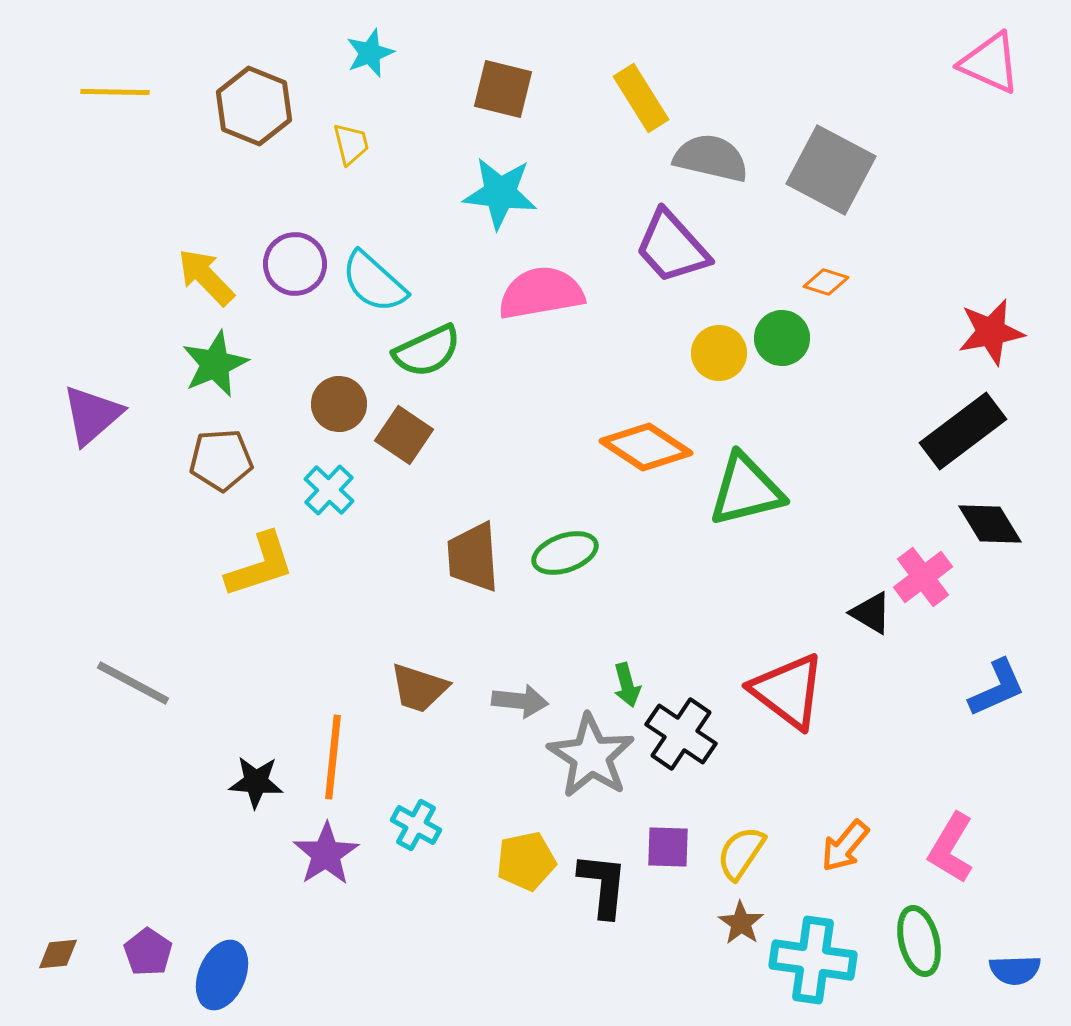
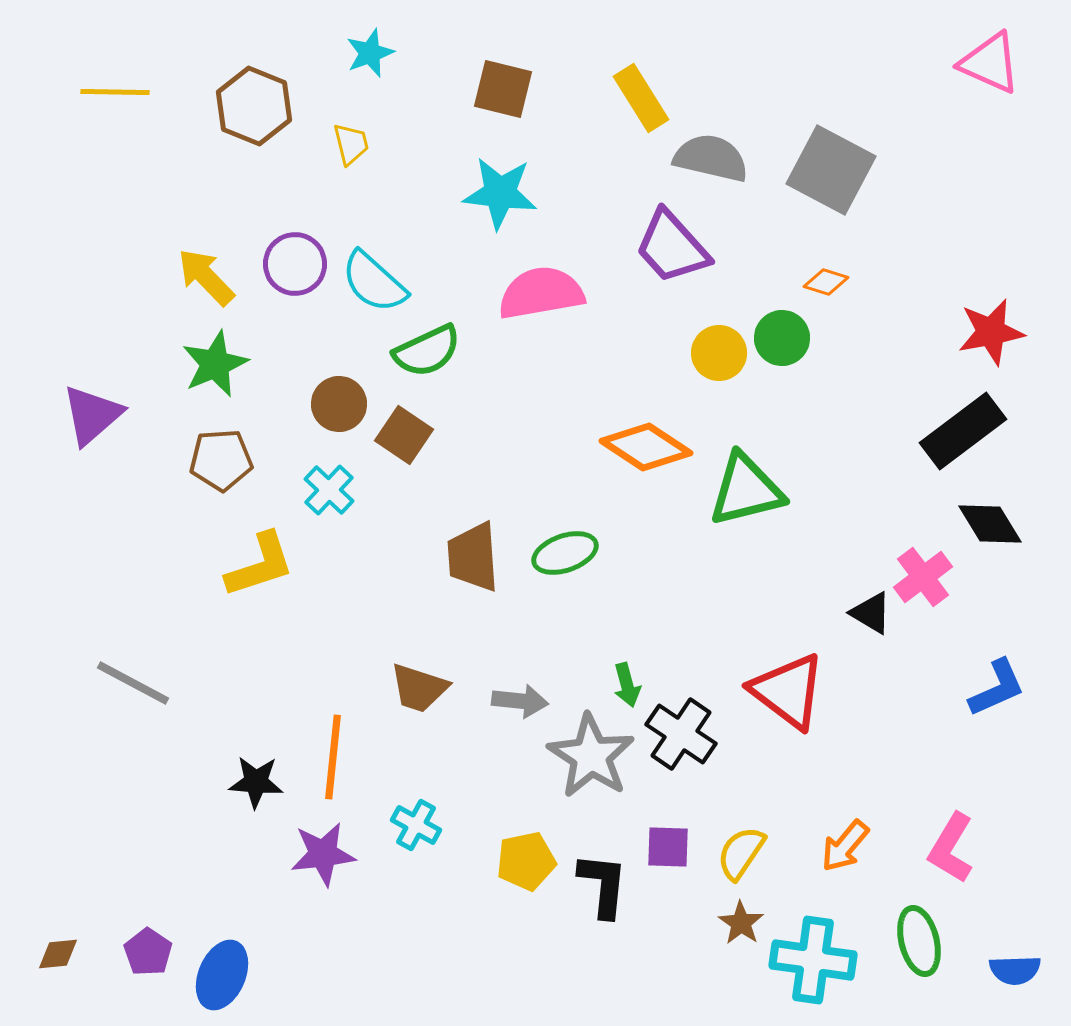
purple star at (326, 854): moved 3 px left; rotated 26 degrees clockwise
